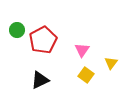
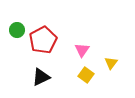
black triangle: moved 1 px right, 3 px up
